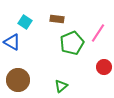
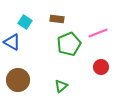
pink line: rotated 36 degrees clockwise
green pentagon: moved 3 px left, 1 px down
red circle: moved 3 px left
